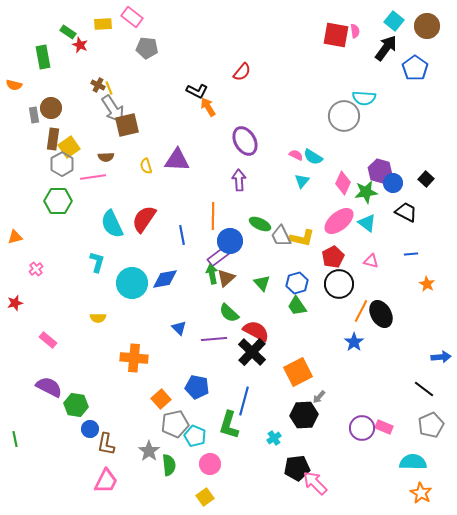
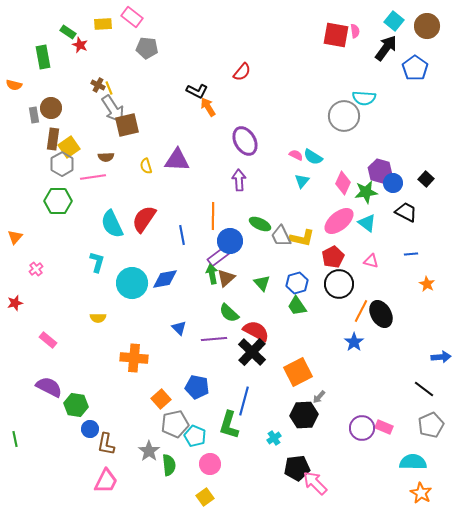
orange triangle at (15, 237): rotated 35 degrees counterclockwise
